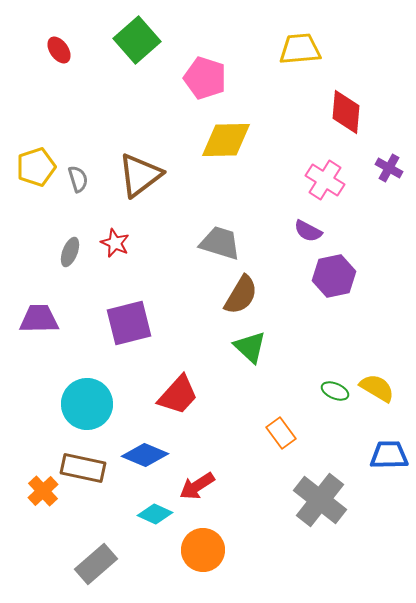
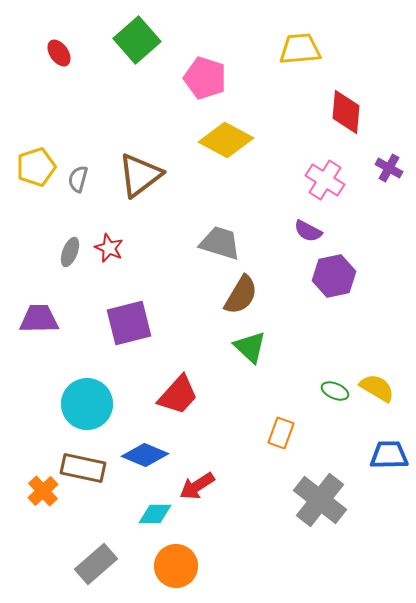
red ellipse: moved 3 px down
yellow diamond: rotated 30 degrees clockwise
gray semicircle: rotated 148 degrees counterclockwise
red star: moved 6 px left, 5 px down
orange rectangle: rotated 56 degrees clockwise
cyan diamond: rotated 24 degrees counterclockwise
orange circle: moved 27 px left, 16 px down
